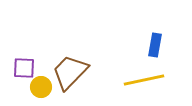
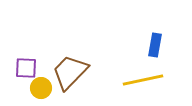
purple square: moved 2 px right
yellow line: moved 1 px left
yellow circle: moved 1 px down
